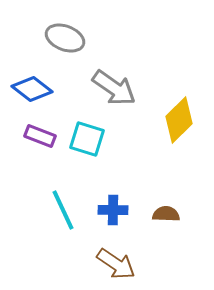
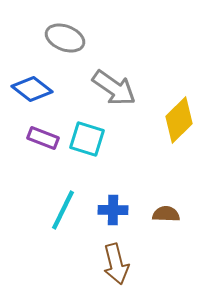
purple rectangle: moved 3 px right, 2 px down
cyan line: rotated 51 degrees clockwise
brown arrow: rotated 42 degrees clockwise
